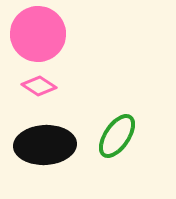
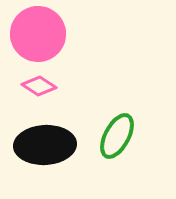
green ellipse: rotated 6 degrees counterclockwise
